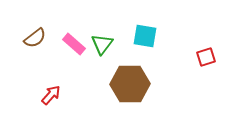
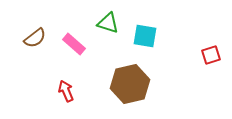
green triangle: moved 6 px right, 21 px up; rotated 50 degrees counterclockwise
red square: moved 5 px right, 2 px up
brown hexagon: rotated 12 degrees counterclockwise
red arrow: moved 15 px right, 4 px up; rotated 65 degrees counterclockwise
